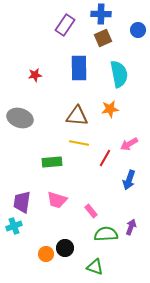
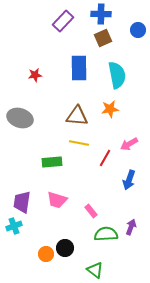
purple rectangle: moved 2 px left, 4 px up; rotated 10 degrees clockwise
cyan semicircle: moved 2 px left, 1 px down
green triangle: moved 3 px down; rotated 18 degrees clockwise
